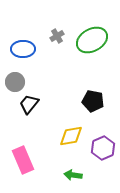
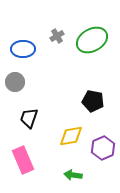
black trapezoid: moved 14 px down; rotated 20 degrees counterclockwise
